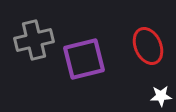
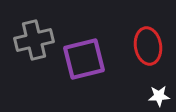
red ellipse: rotated 15 degrees clockwise
white star: moved 2 px left
